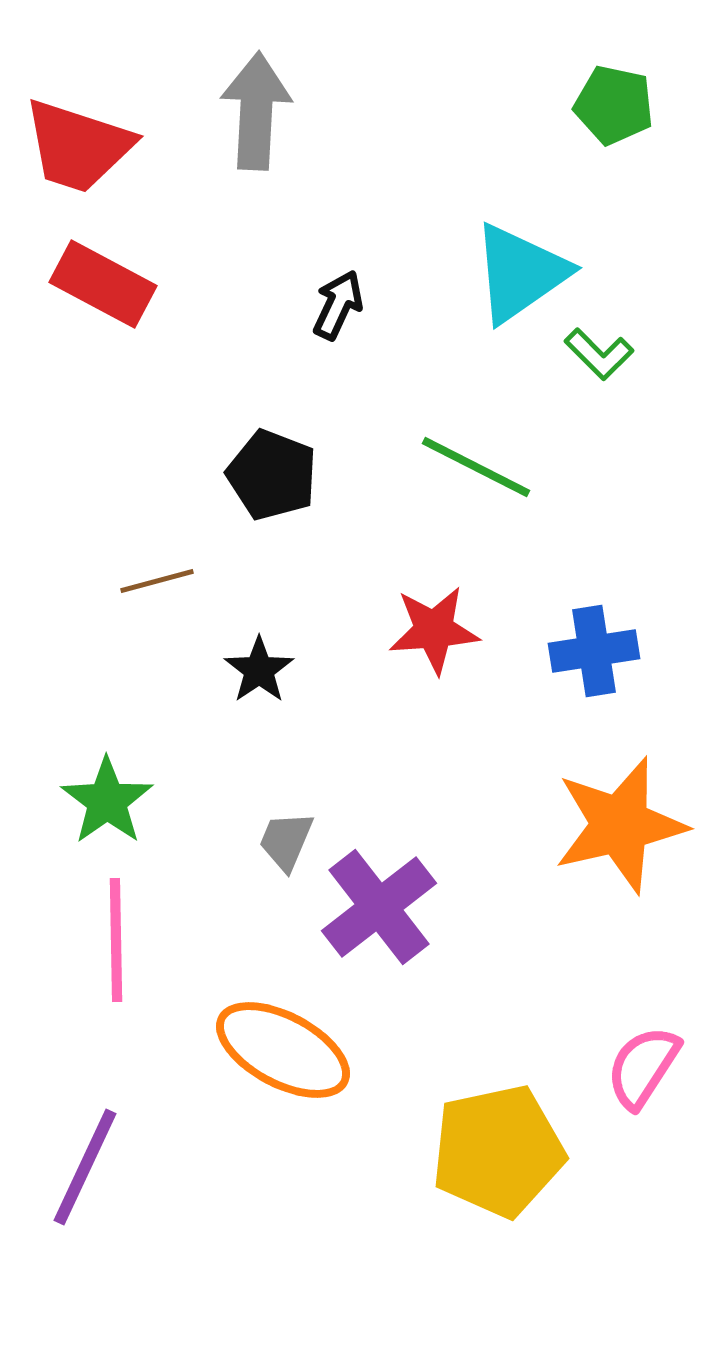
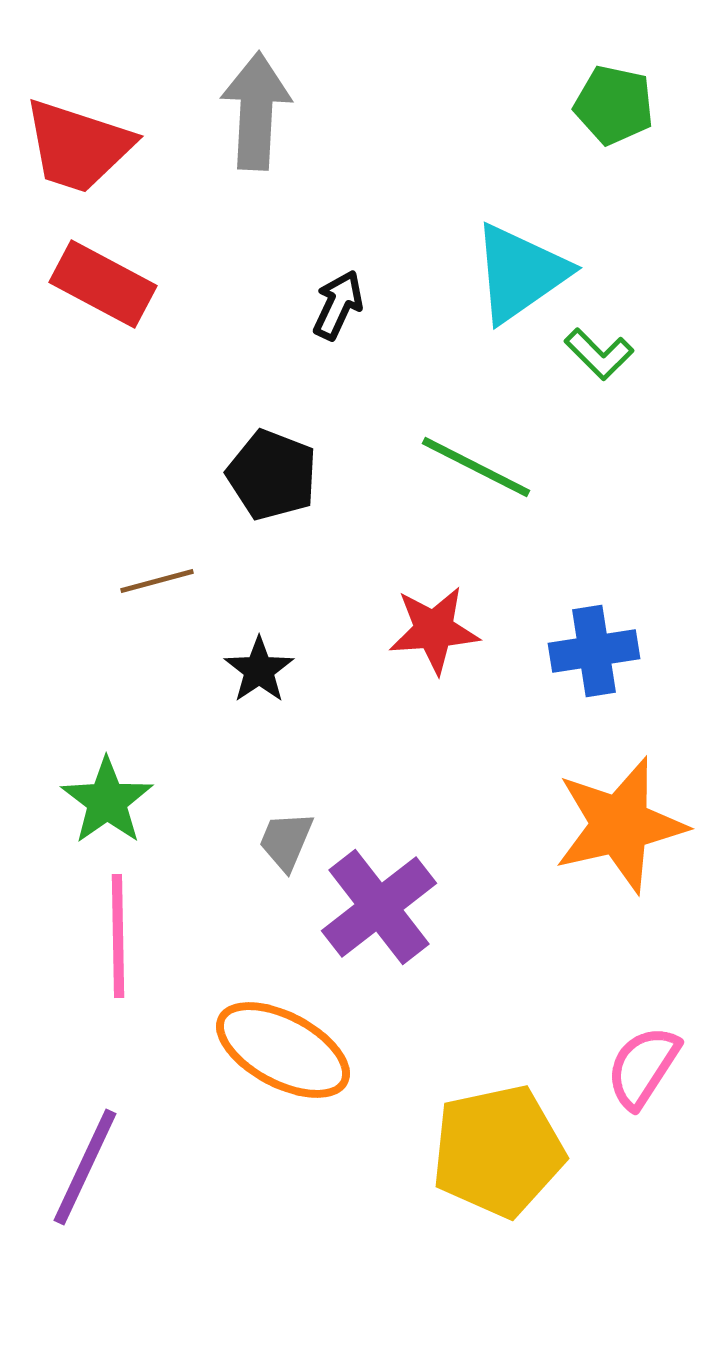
pink line: moved 2 px right, 4 px up
